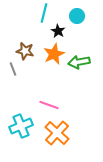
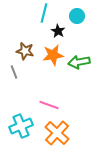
orange star: moved 1 px left, 1 px down; rotated 15 degrees clockwise
gray line: moved 1 px right, 3 px down
